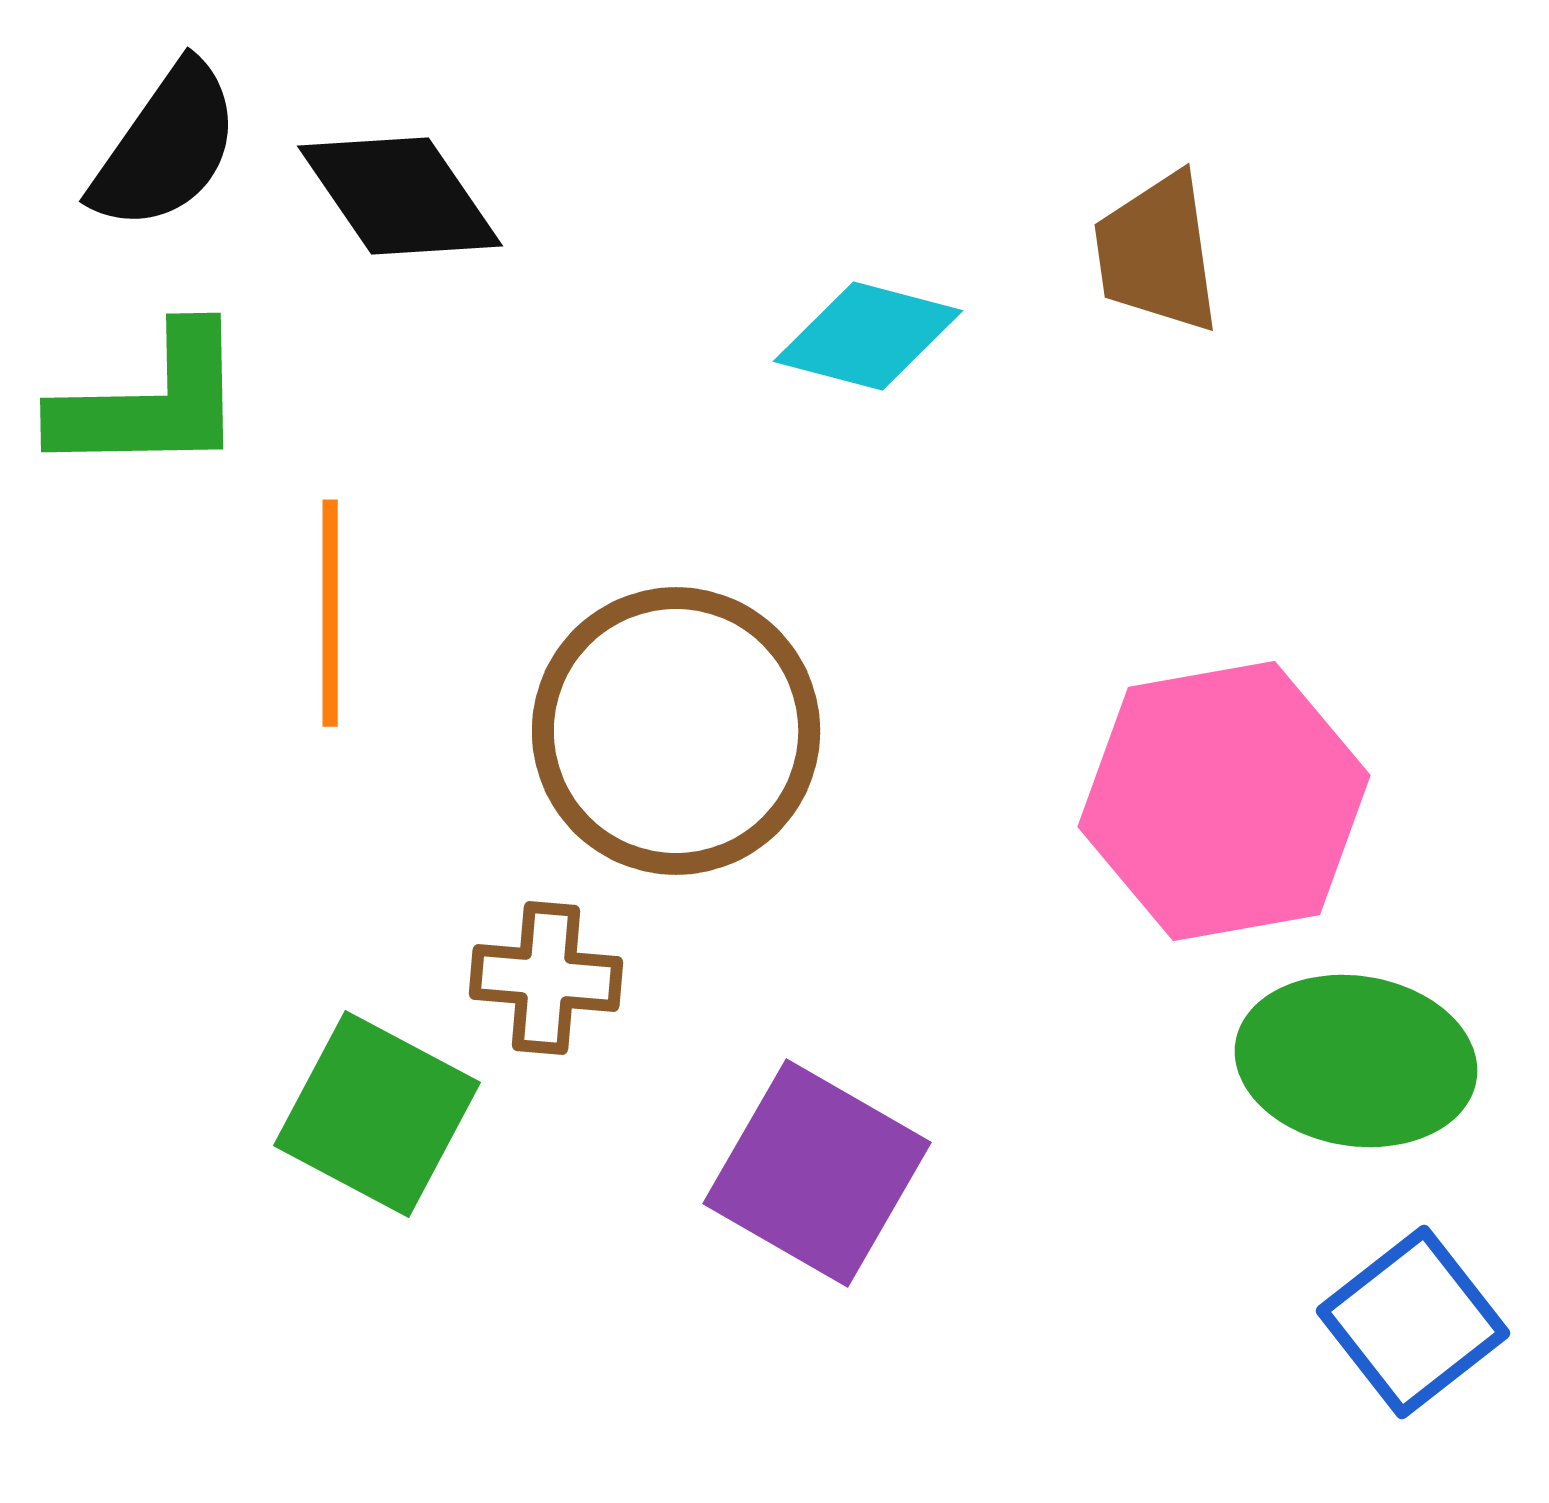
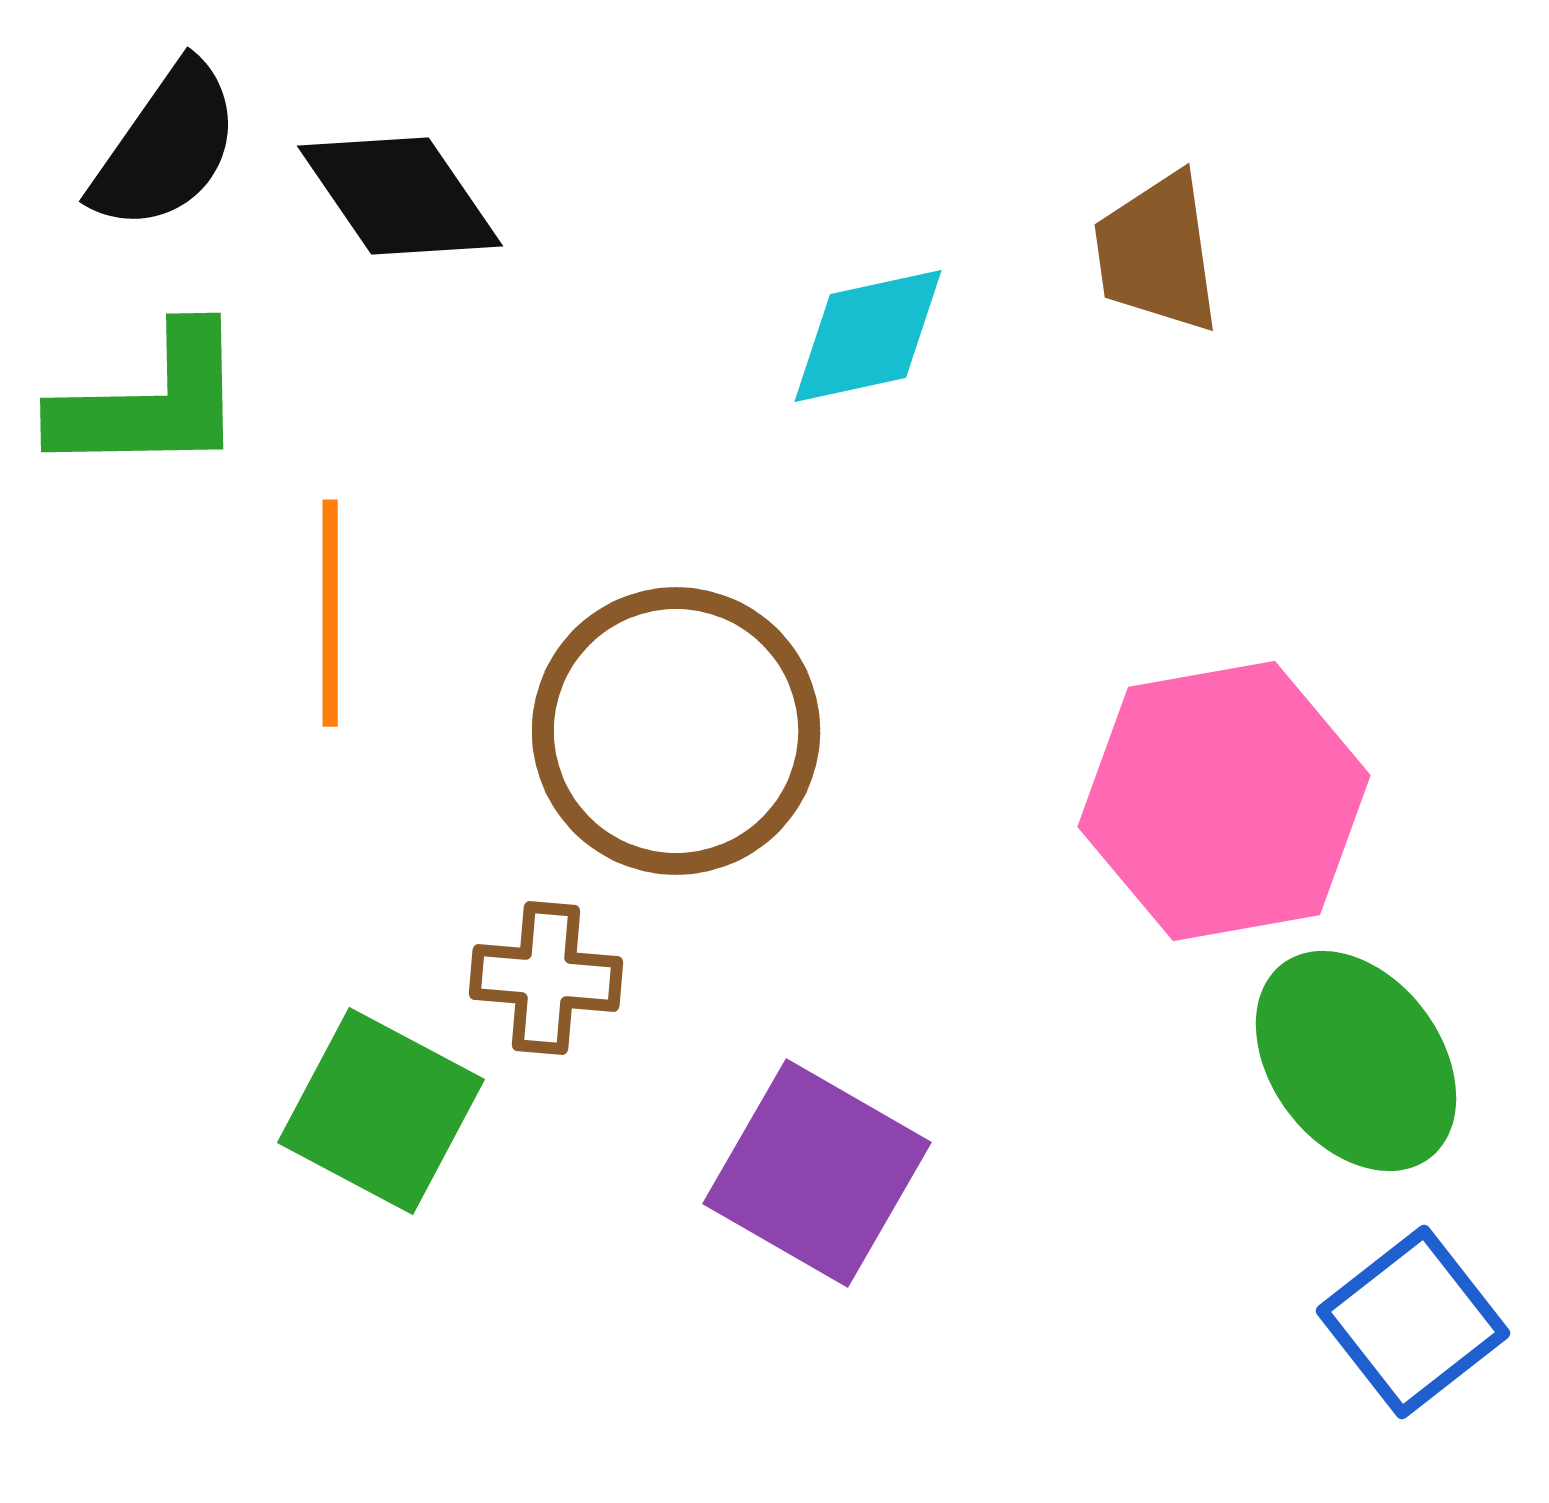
cyan diamond: rotated 27 degrees counterclockwise
green ellipse: rotated 44 degrees clockwise
green square: moved 4 px right, 3 px up
